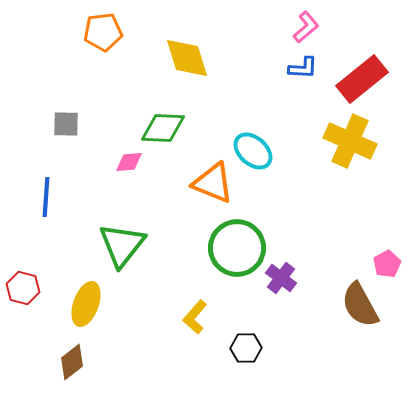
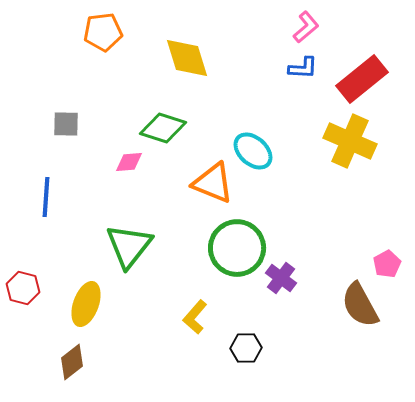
green diamond: rotated 15 degrees clockwise
green triangle: moved 7 px right, 1 px down
